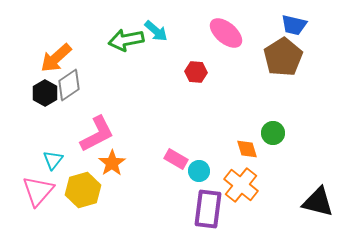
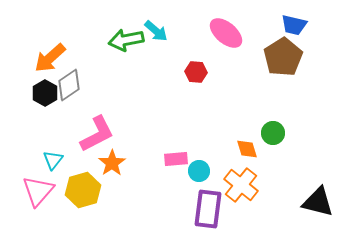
orange arrow: moved 6 px left
pink rectangle: rotated 35 degrees counterclockwise
